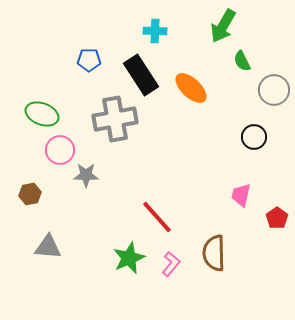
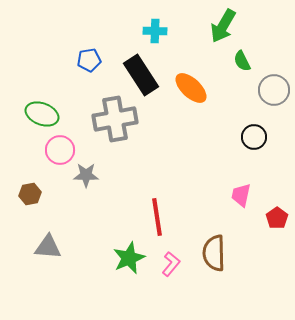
blue pentagon: rotated 10 degrees counterclockwise
red line: rotated 33 degrees clockwise
